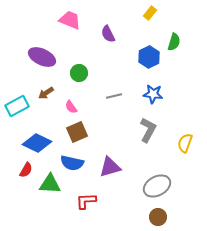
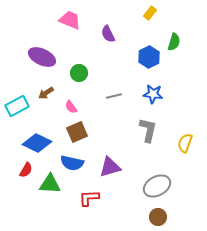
gray L-shape: rotated 15 degrees counterclockwise
red L-shape: moved 3 px right, 3 px up
